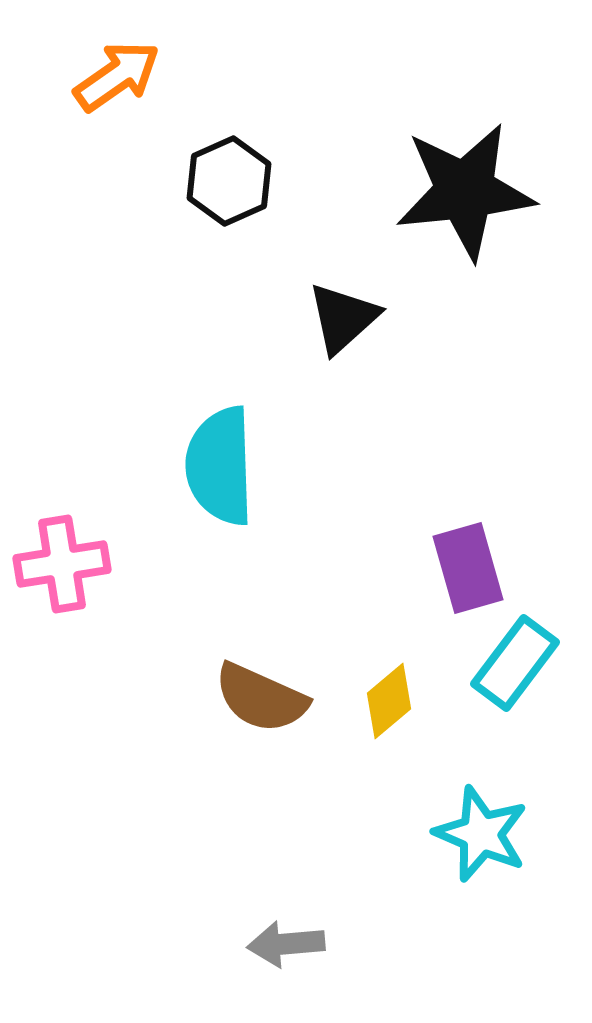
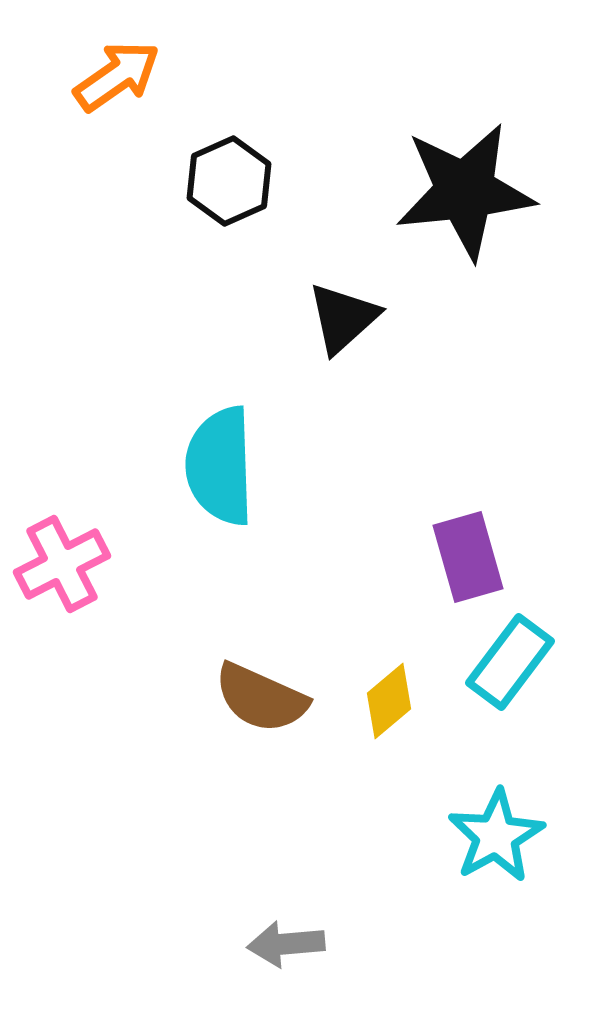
pink cross: rotated 18 degrees counterclockwise
purple rectangle: moved 11 px up
cyan rectangle: moved 5 px left, 1 px up
cyan star: moved 15 px right, 2 px down; rotated 20 degrees clockwise
